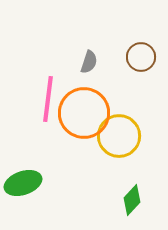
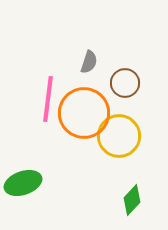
brown circle: moved 16 px left, 26 px down
